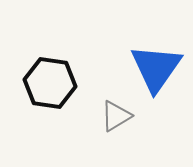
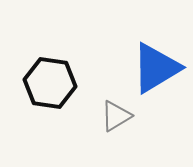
blue triangle: rotated 24 degrees clockwise
